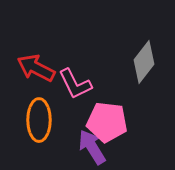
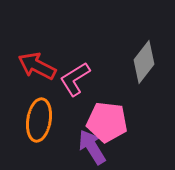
red arrow: moved 1 px right, 2 px up
pink L-shape: moved 5 px up; rotated 84 degrees clockwise
orange ellipse: rotated 9 degrees clockwise
